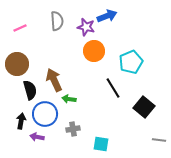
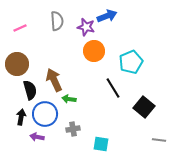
black arrow: moved 4 px up
